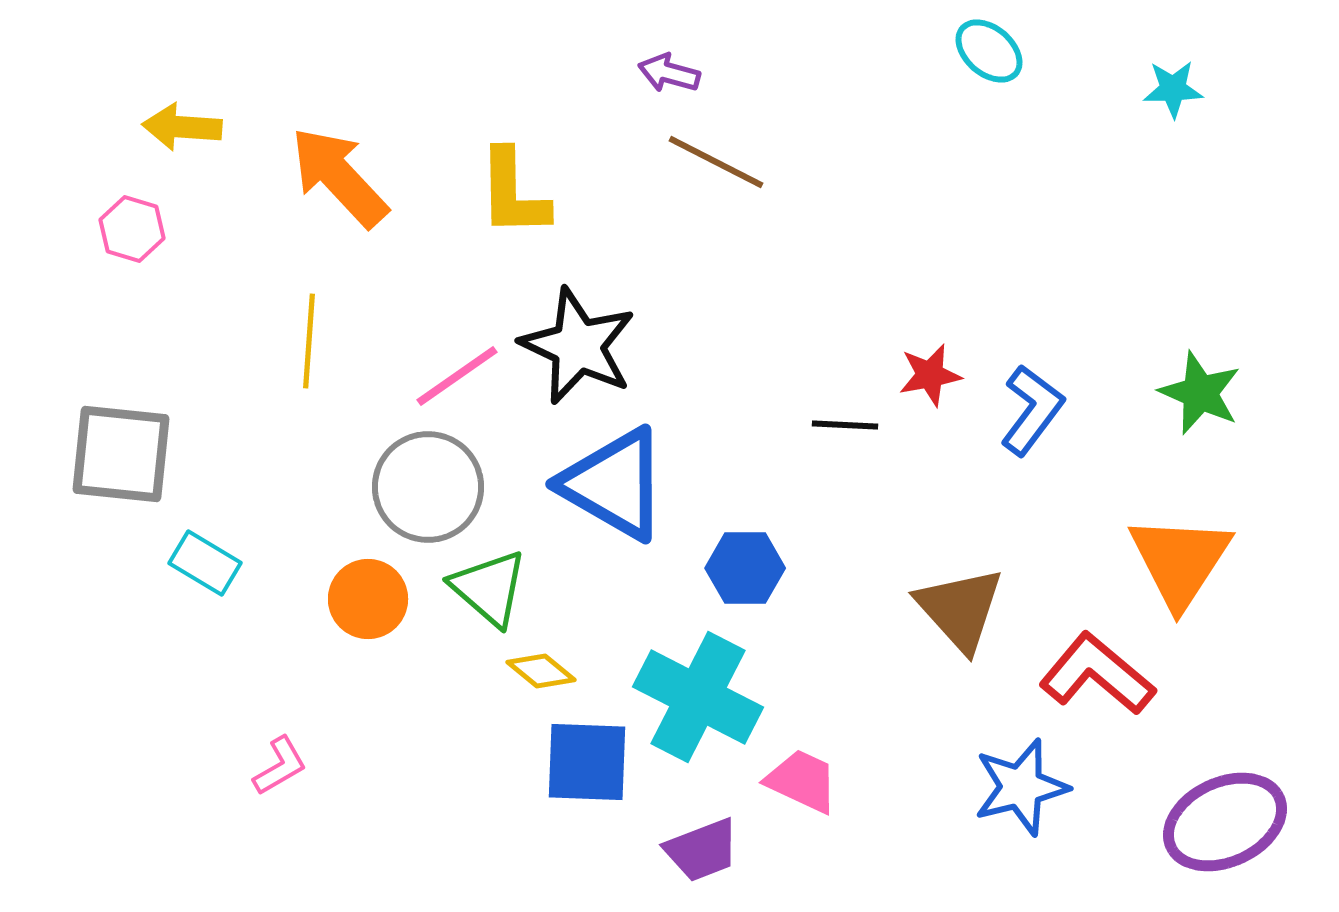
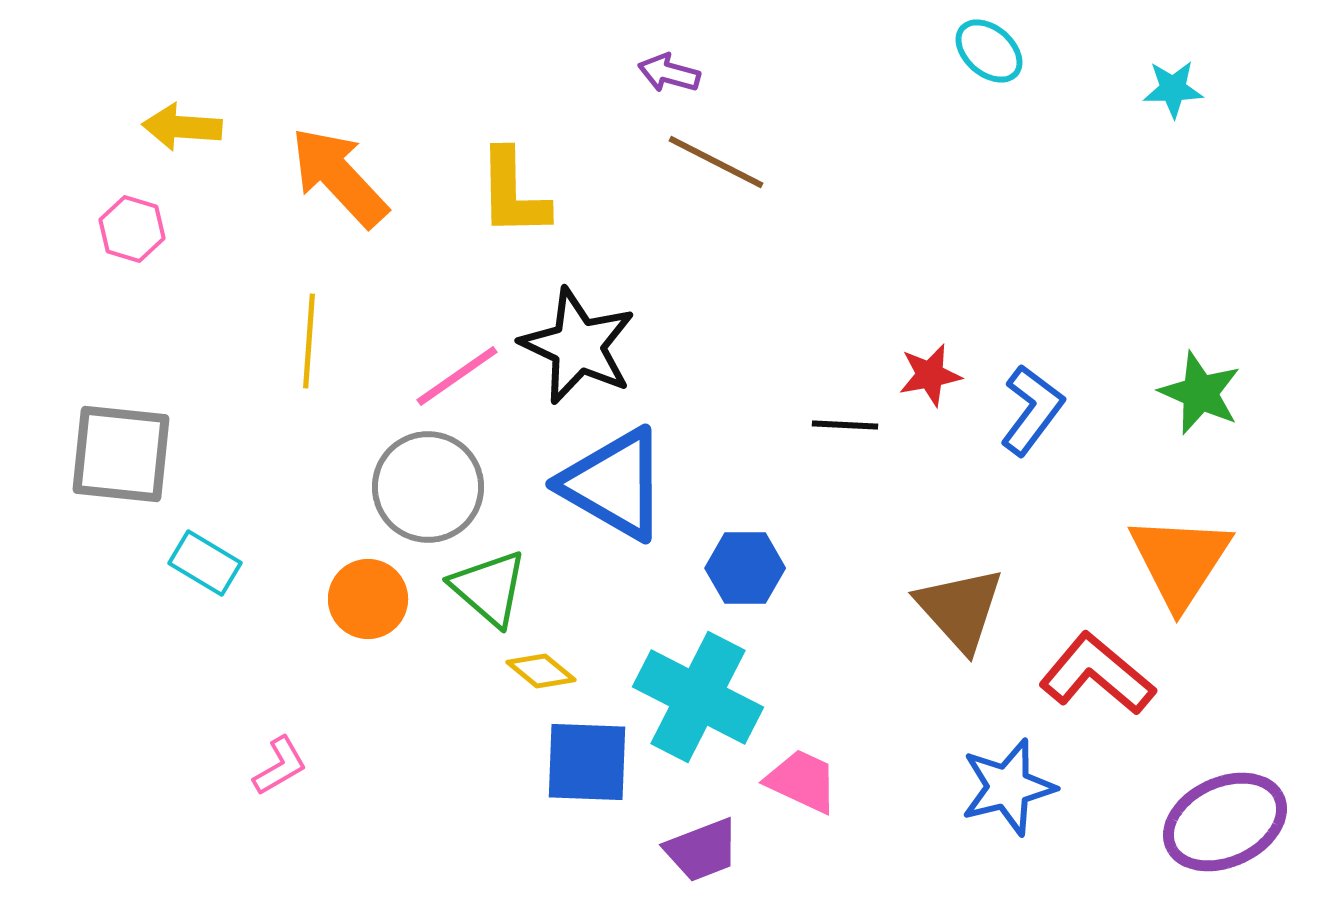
blue star: moved 13 px left
